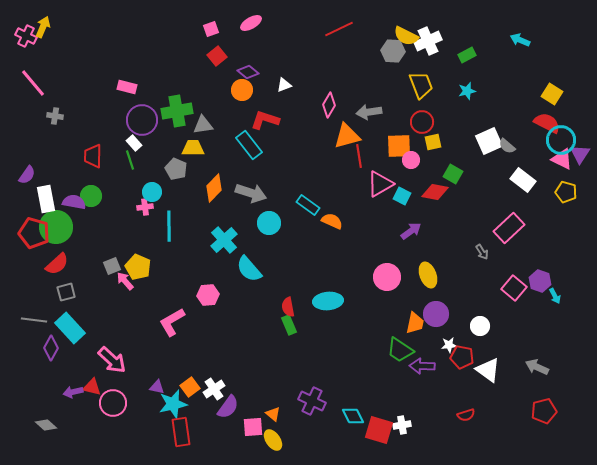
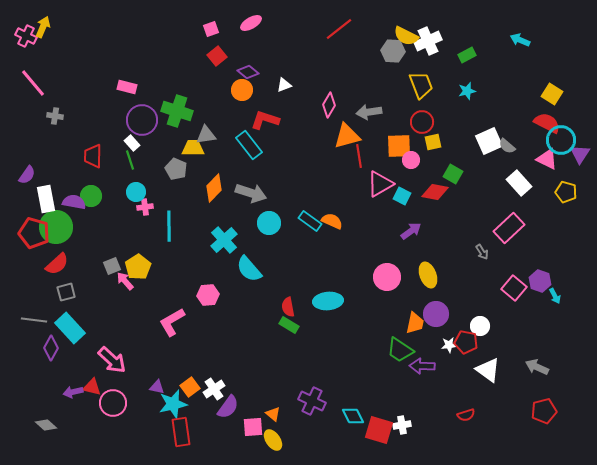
red line at (339, 29): rotated 12 degrees counterclockwise
green cross at (177, 111): rotated 28 degrees clockwise
gray triangle at (203, 125): moved 3 px right, 10 px down
white rectangle at (134, 143): moved 2 px left
pink triangle at (562, 159): moved 15 px left
white rectangle at (523, 180): moved 4 px left, 3 px down; rotated 10 degrees clockwise
cyan circle at (152, 192): moved 16 px left
cyan rectangle at (308, 205): moved 2 px right, 16 px down
yellow pentagon at (138, 267): rotated 15 degrees clockwise
green rectangle at (289, 325): rotated 36 degrees counterclockwise
red pentagon at (462, 357): moved 4 px right, 15 px up
